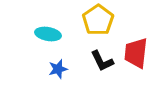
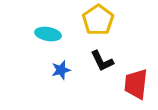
red trapezoid: moved 31 px down
blue star: moved 3 px right, 1 px down
